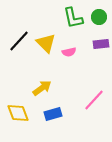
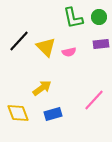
yellow triangle: moved 4 px down
